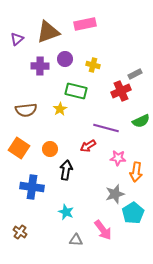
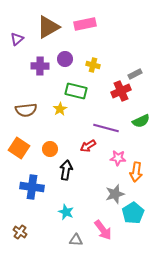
brown triangle: moved 5 px up; rotated 10 degrees counterclockwise
